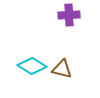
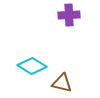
brown triangle: moved 14 px down
